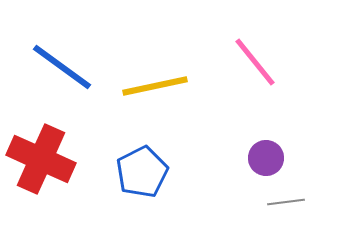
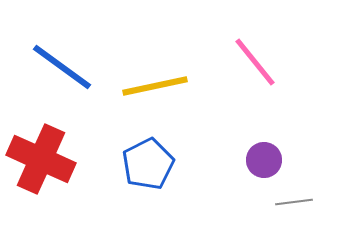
purple circle: moved 2 px left, 2 px down
blue pentagon: moved 6 px right, 8 px up
gray line: moved 8 px right
